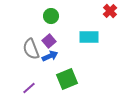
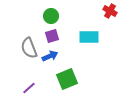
red cross: rotated 16 degrees counterclockwise
purple square: moved 3 px right, 5 px up; rotated 24 degrees clockwise
gray semicircle: moved 2 px left, 1 px up
